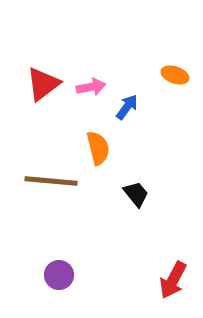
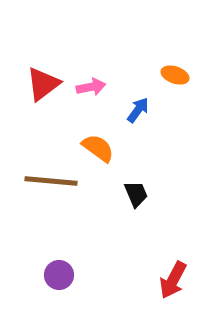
blue arrow: moved 11 px right, 3 px down
orange semicircle: rotated 40 degrees counterclockwise
black trapezoid: rotated 16 degrees clockwise
